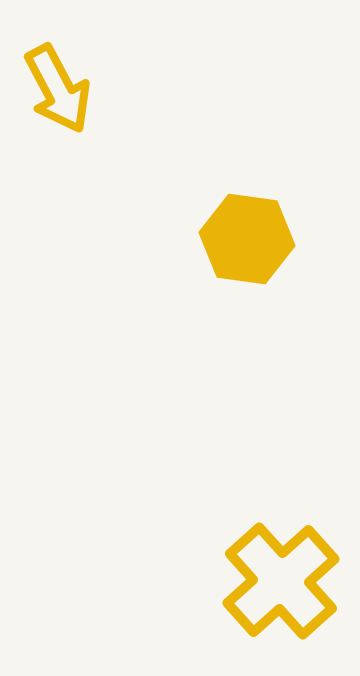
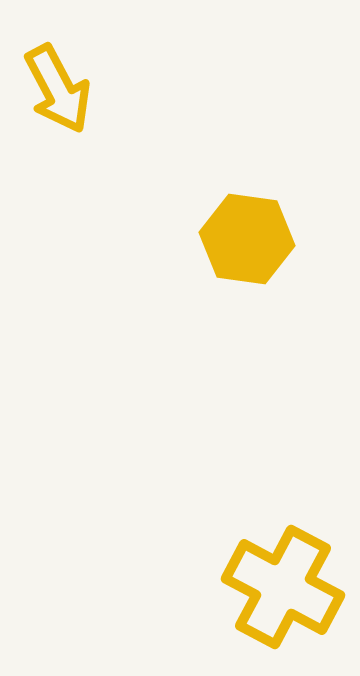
yellow cross: moved 2 px right, 6 px down; rotated 20 degrees counterclockwise
